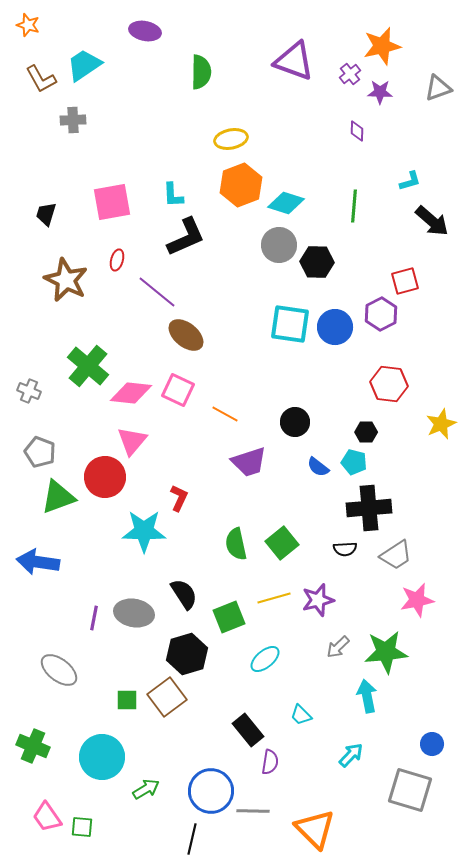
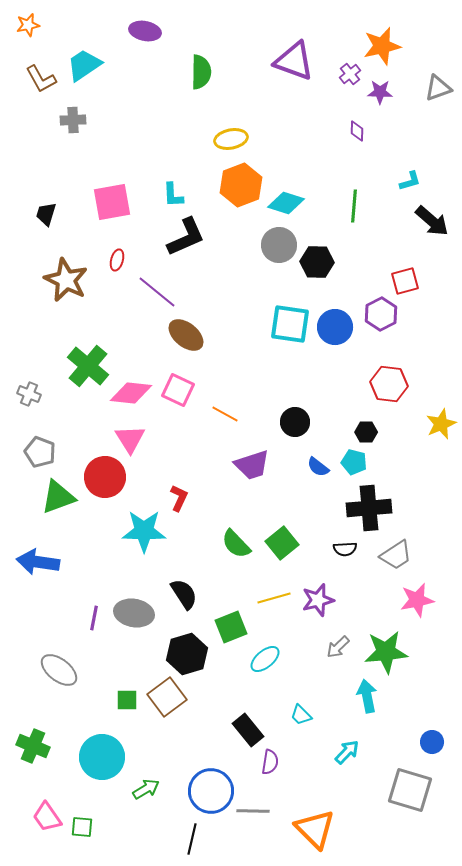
orange star at (28, 25): rotated 30 degrees counterclockwise
gray cross at (29, 391): moved 3 px down
pink triangle at (132, 441): moved 2 px left, 2 px up; rotated 12 degrees counterclockwise
purple trapezoid at (249, 462): moved 3 px right, 3 px down
green semicircle at (236, 544): rotated 32 degrees counterclockwise
green square at (229, 617): moved 2 px right, 10 px down
blue circle at (432, 744): moved 2 px up
cyan arrow at (351, 755): moved 4 px left, 3 px up
